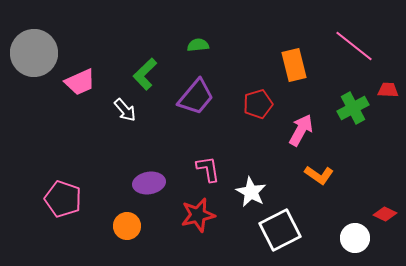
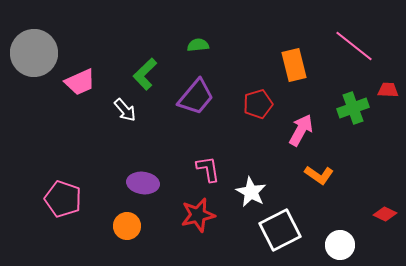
green cross: rotated 8 degrees clockwise
purple ellipse: moved 6 px left; rotated 16 degrees clockwise
white circle: moved 15 px left, 7 px down
